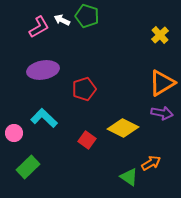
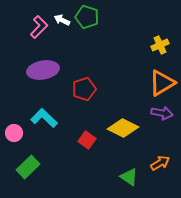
green pentagon: moved 1 px down
pink L-shape: rotated 15 degrees counterclockwise
yellow cross: moved 10 px down; rotated 18 degrees clockwise
orange arrow: moved 9 px right
